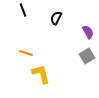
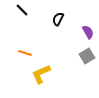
black line: moved 1 px left; rotated 24 degrees counterclockwise
black semicircle: moved 2 px right, 1 px down
orange line: moved 1 px left
yellow L-shape: rotated 100 degrees counterclockwise
